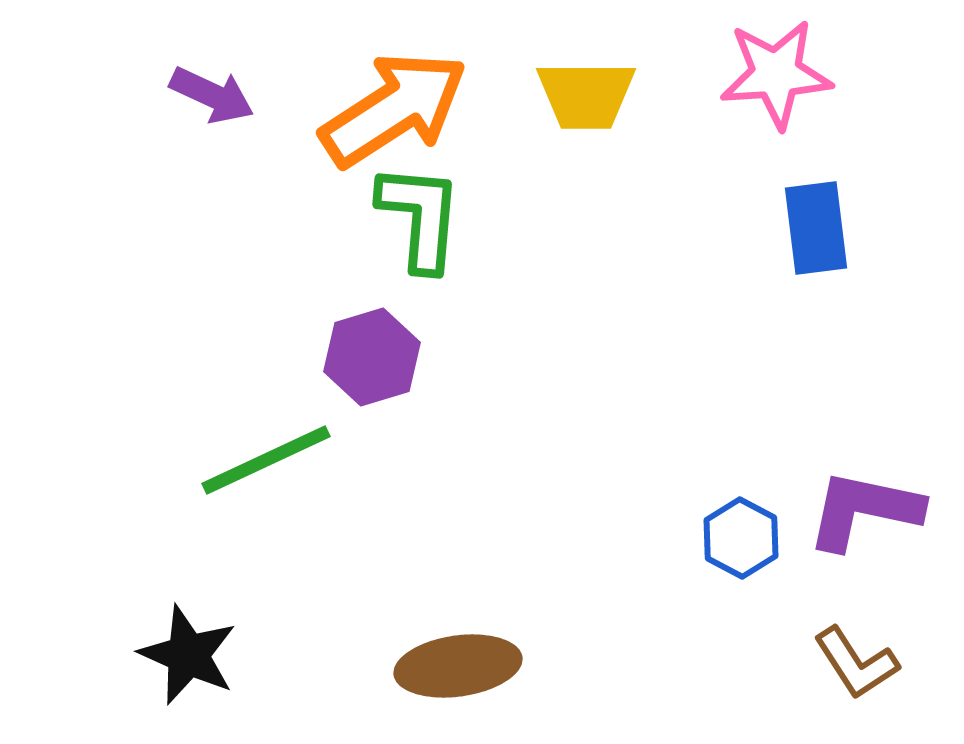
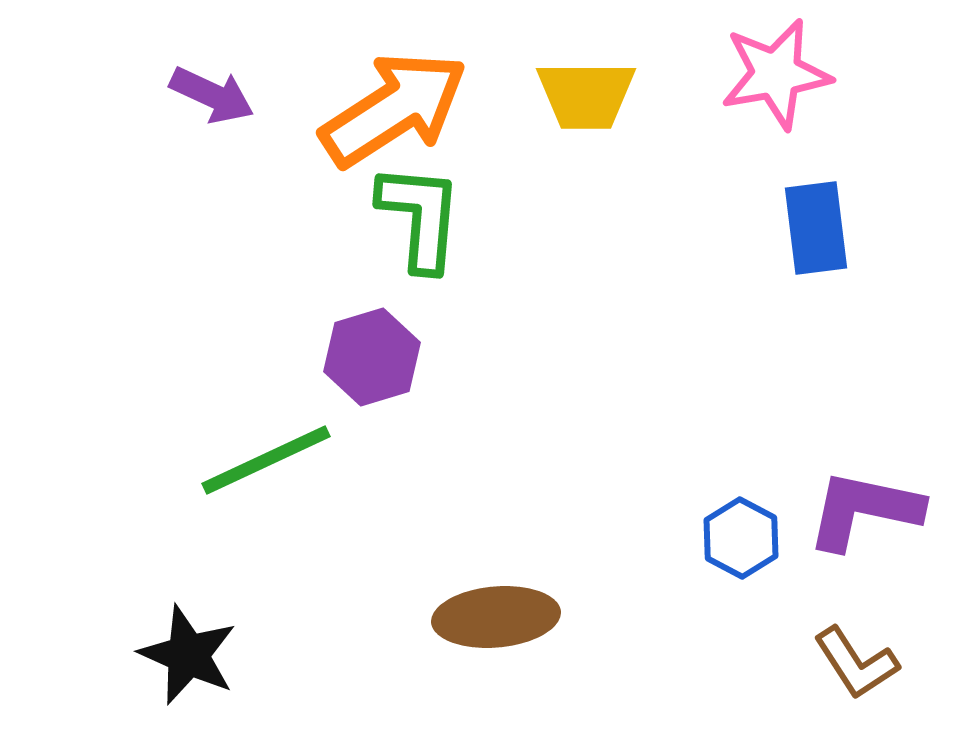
pink star: rotated 6 degrees counterclockwise
brown ellipse: moved 38 px right, 49 px up; rotated 3 degrees clockwise
